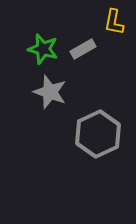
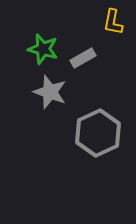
yellow L-shape: moved 1 px left
gray rectangle: moved 9 px down
gray hexagon: moved 1 px up
